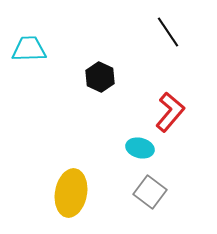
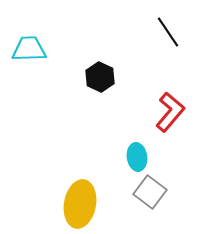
cyan ellipse: moved 3 px left, 9 px down; rotated 68 degrees clockwise
yellow ellipse: moved 9 px right, 11 px down
